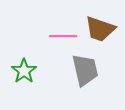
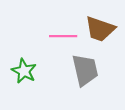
green star: rotated 10 degrees counterclockwise
